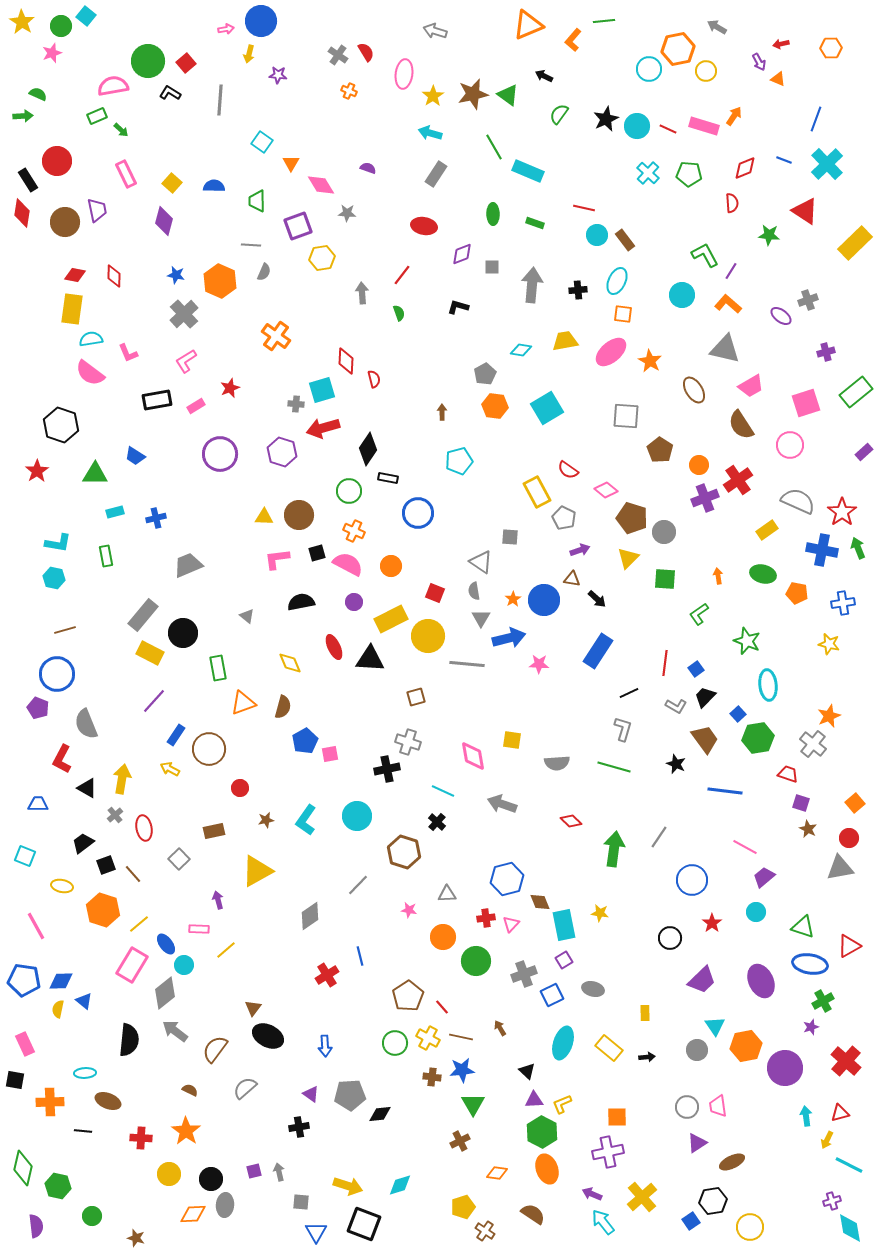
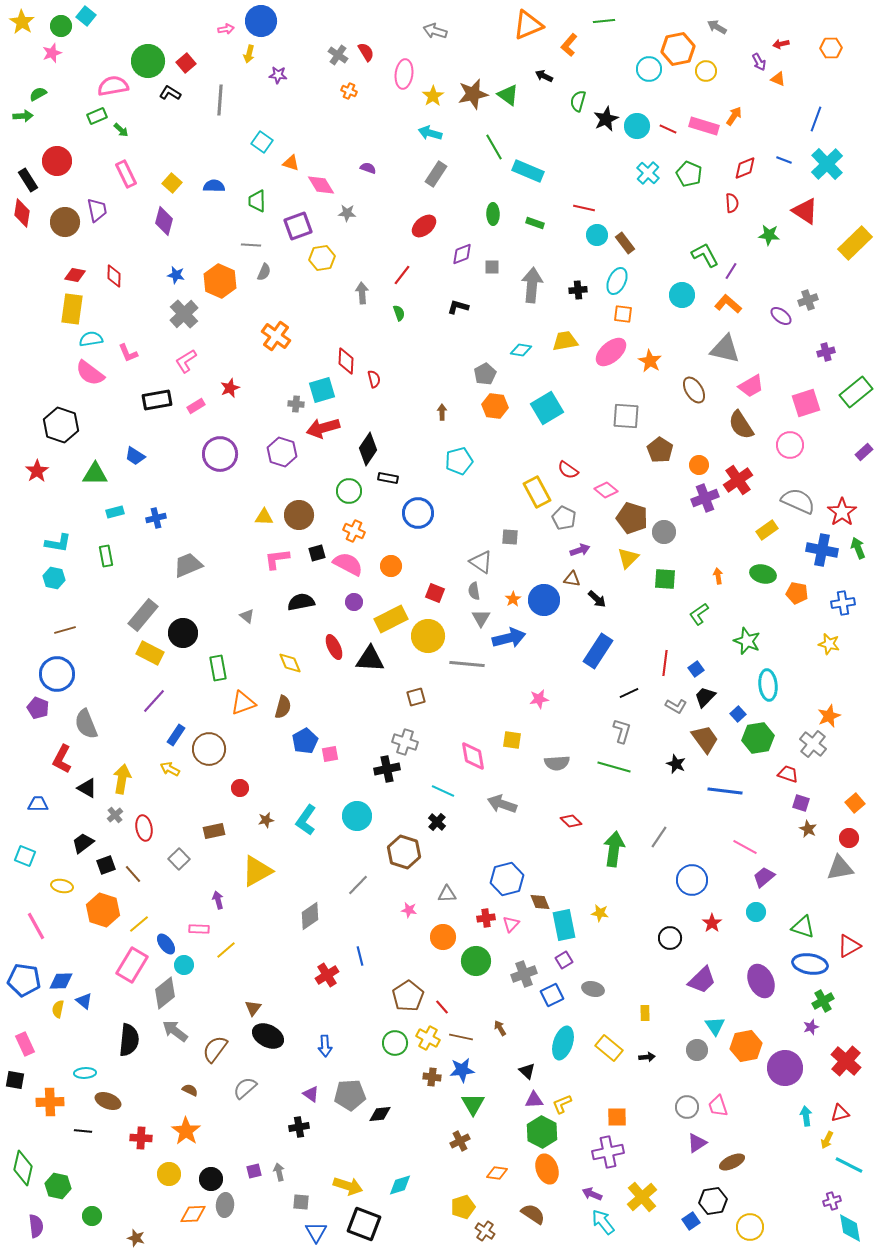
orange L-shape at (573, 40): moved 4 px left, 5 px down
green semicircle at (38, 94): rotated 54 degrees counterclockwise
green semicircle at (559, 114): moved 19 px right, 13 px up; rotated 20 degrees counterclockwise
orange triangle at (291, 163): rotated 42 degrees counterclockwise
green pentagon at (689, 174): rotated 20 degrees clockwise
red ellipse at (424, 226): rotated 50 degrees counterclockwise
brown rectangle at (625, 240): moved 3 px down
pink star at (539, 664): moved 35 px down; rotated 12 degrees counterclockwise
gray L-shape at (623, 729): moved 1 px left, 2 px down
gray cross at (408, 742): moved 3 px left
pink trapezoid at (718, 1106): rotated 10 degrees counterclockwise
